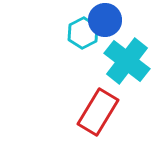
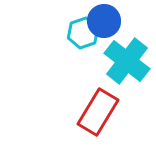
blue circle: moved 1 px left, 1 px down
cyan hexagon: rotated 8 degrees clockwise
